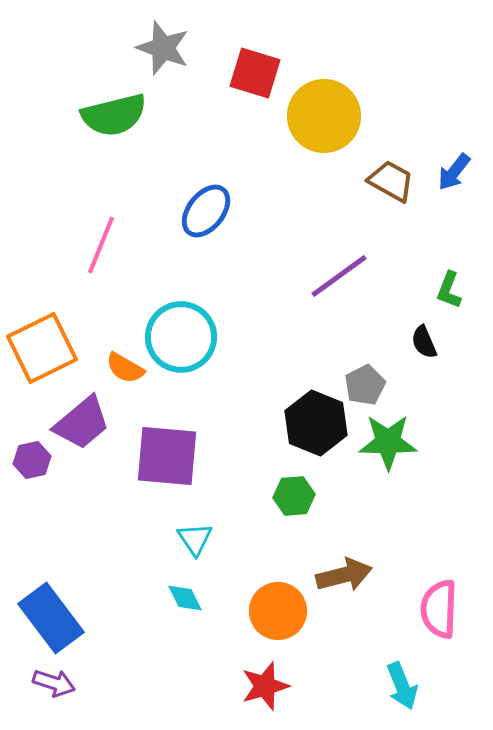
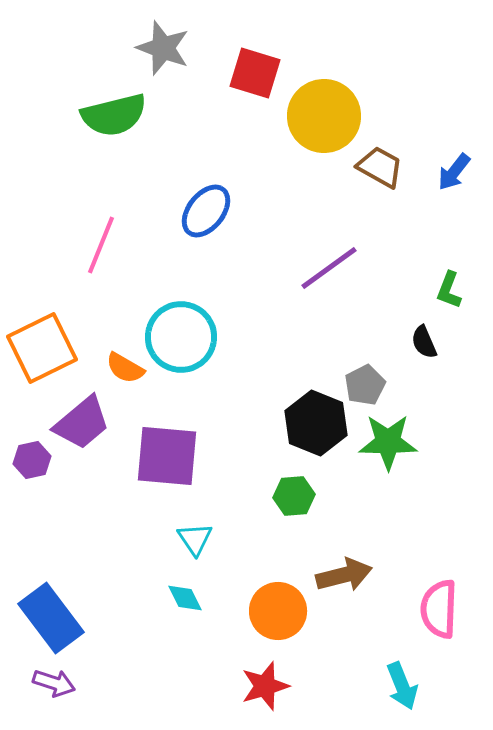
brown trapezoid: moved 11 px left, 14 px up
purple line: moved 10 px left, 8 px up
